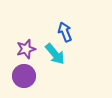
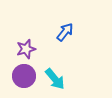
blue arrow: rotated 60 degrees clockwise
cyan arrow: moved 25 px down
